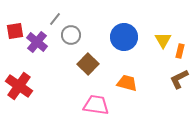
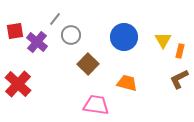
red cross: moved 1 px left, 2 px up; rotated 8 degrees clockwise
